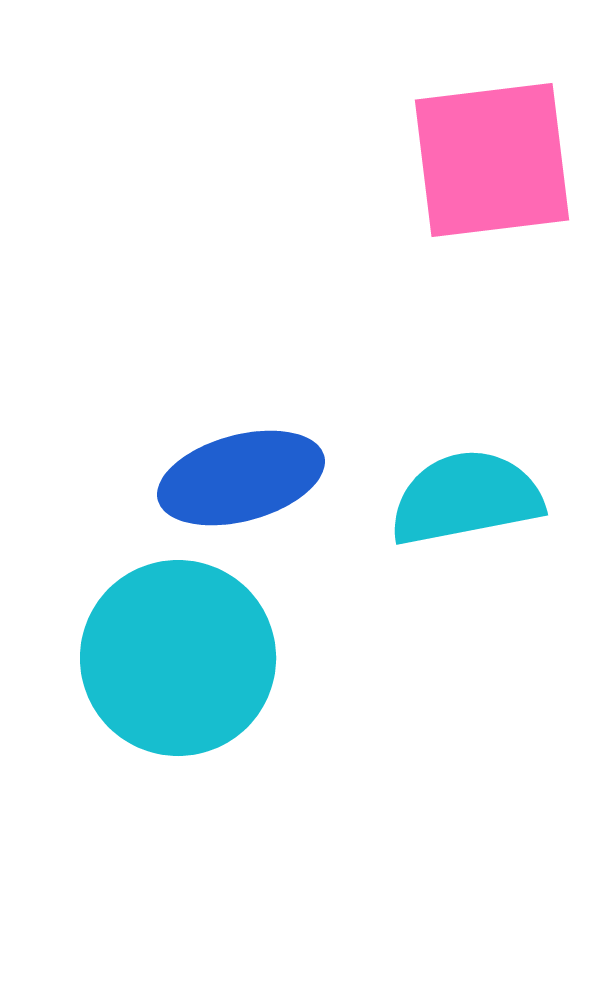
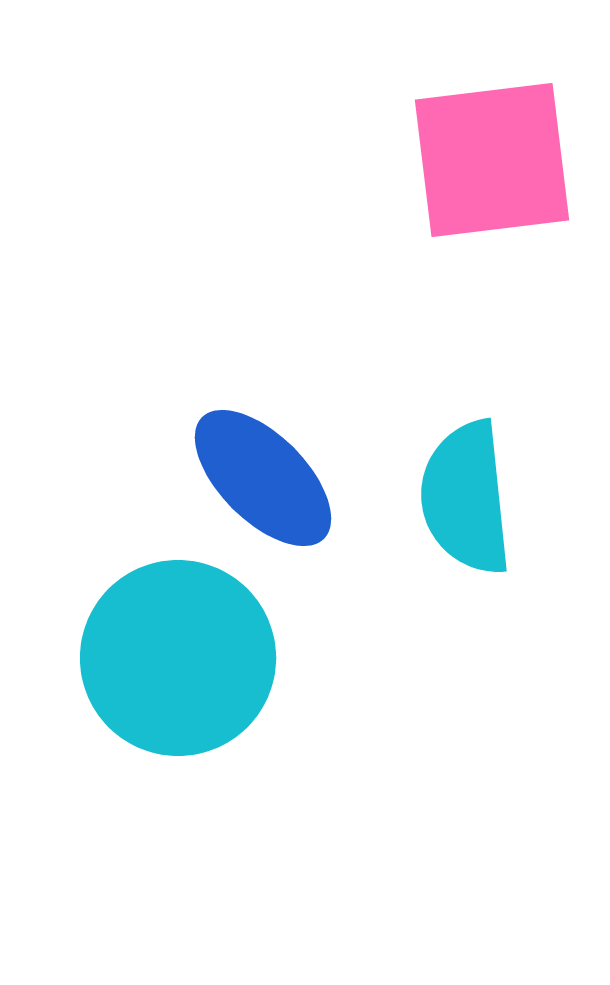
blue ellipse: moved 22 px right; rotated 60 degrees clockwise
cyan semicircle: rotated 85 degrees counterclockwise
